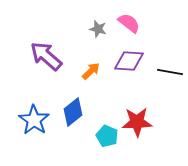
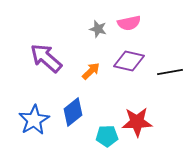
pink semicircle: rotated 130 degrees clockwise
purple arrow: moved 2 px down
purple diamond: rotated 8 degrees clockwise
black line: rotated 20 degrees counterclockwise
blue star: rotated 8 degrees clockwise
cyan pentagon: rotated 25 degrees counterclockwise
